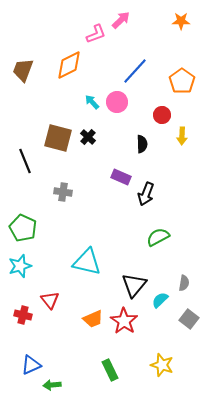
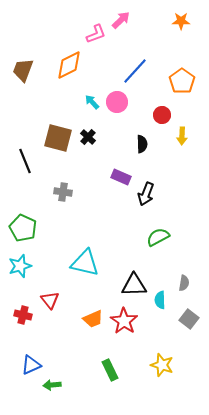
cyan triangle: moved 2 px left, 1 px down
black triangle: rotated 48 degrees clockwise
cyan semicircle: rotated 48 degrees counterclockwise
